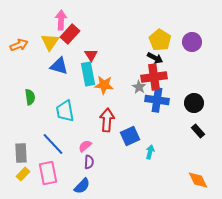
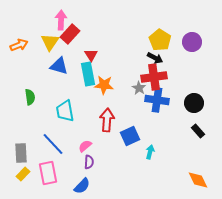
gray star: moved 1 px down
